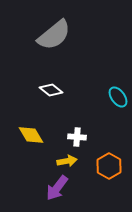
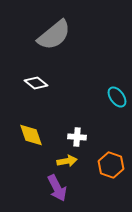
white diamond: moved 15 px left, 7 px up
cyan ellipse: moved 1 px left
yellow diamond: rotated 12 degrees clockwise
orange hexagon: moved 2 px right, 1 px up; rotated 10 degrees counterclockwise
purple arrow: rotated 64 degrees counterclockwise
